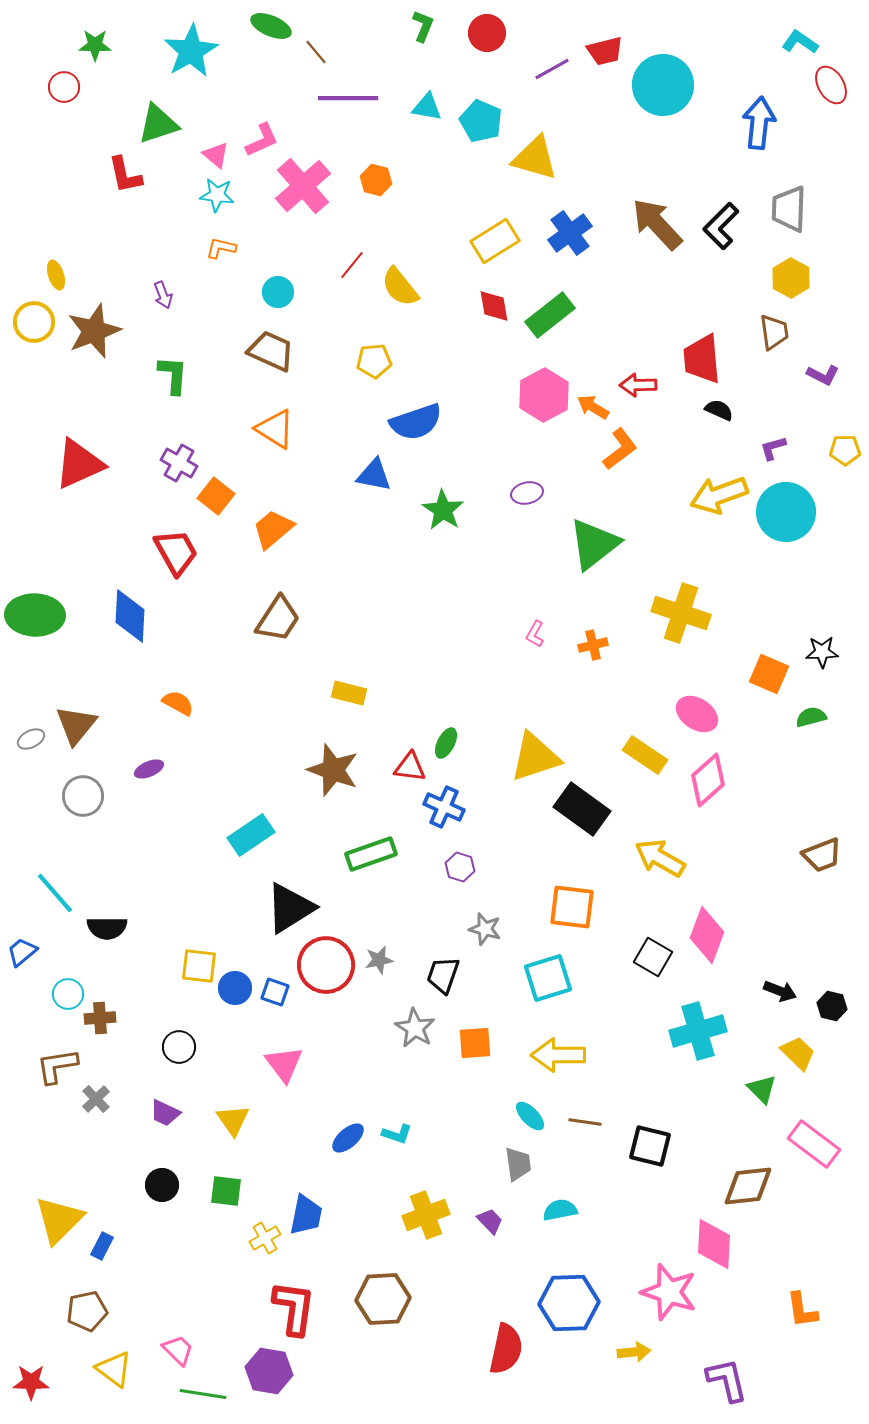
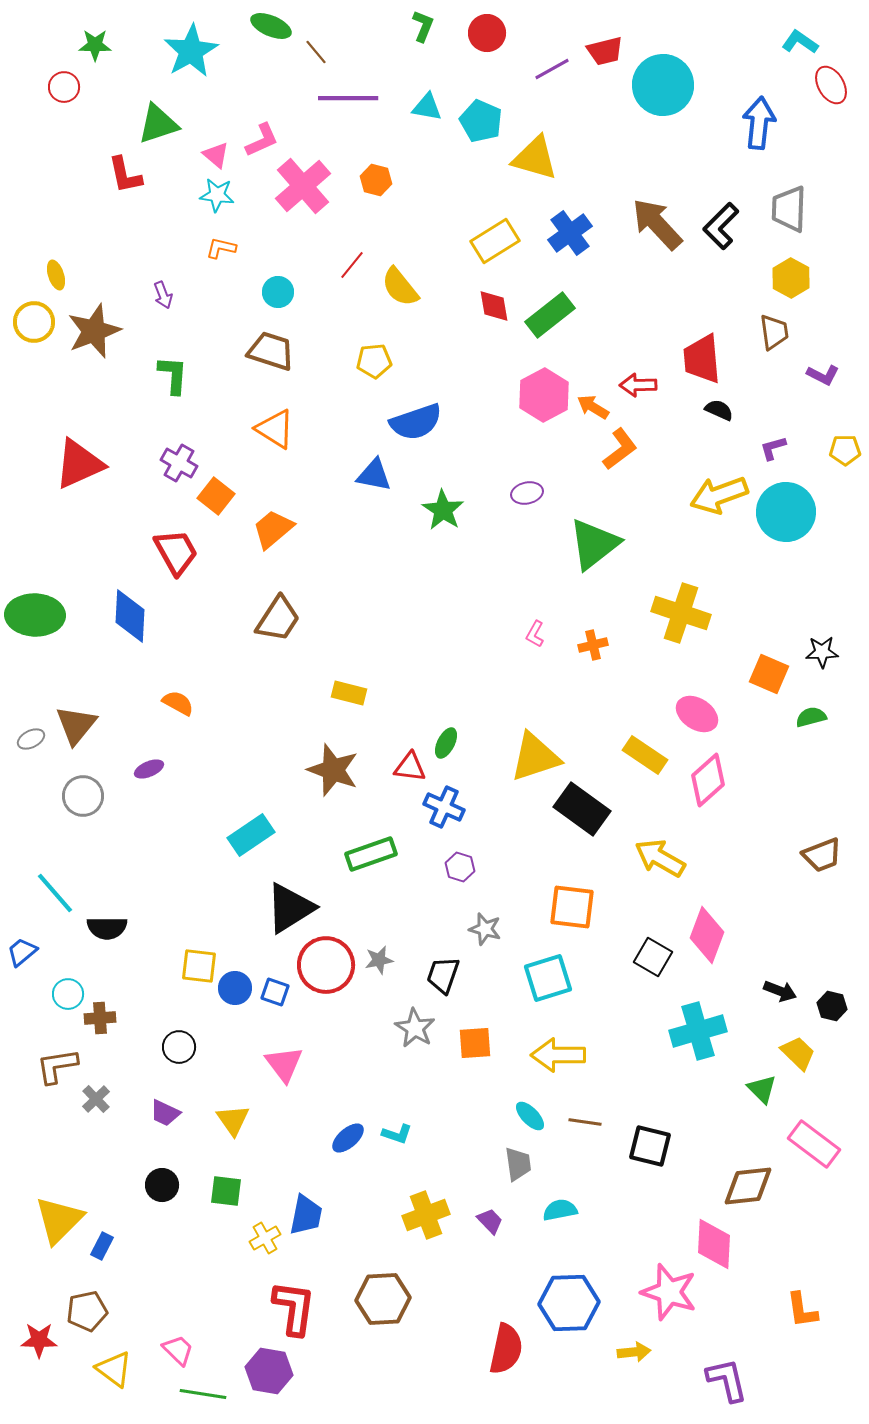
brown trapezoid at (271, 351): rotated 6 degrees counterclockwise
red star at (31, 1382): moved 8 px right, 42 px up
